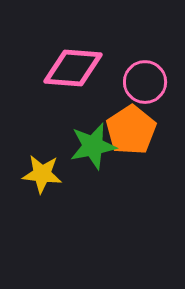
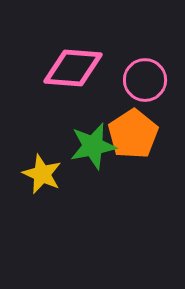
pink circle: moved 2 px up
orange pentagon: moved 2 px right, 4 px down
yellow star: rotated 18 degrees clockwise
